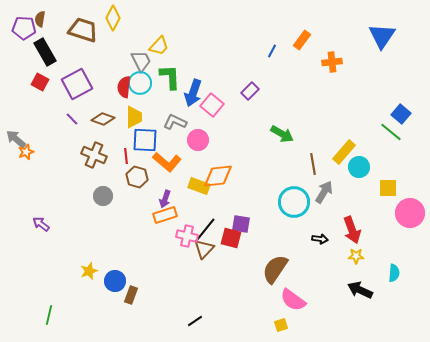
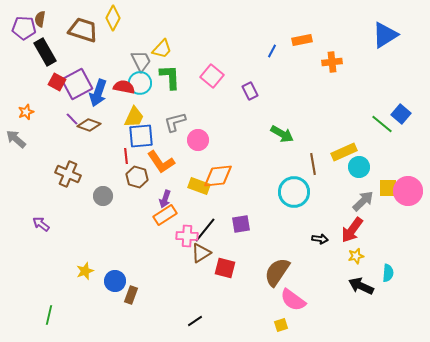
blue triangle at (382, 36): moved 3 px right, 1 px up; rotated 24 degrees clockwise
orange rectangle at (302, 40): rotated 42 degrees clockwise
yellow trapezoid at (159, 46): moved 3 px right, 3 px down
red square at (40, 82): moved 17 px right
red semicircle at (124, 87): rotated 95 degrees clockwise
purple rectangle at (250, 91): rotated 72 degrees counterclockwise
blue arrow at (193, 93): moved 95 px left
pink square at (212, 105): moved 29 px up
yellow trapezoid at (134, 117): rotated 25 degrees clockwise
brown diamond at (103, 119): moved 14 px left, 6 px down
gray L-shape at (175, 122): rotated 40 degrees counterclockwise
green line at (391, 132): moved 9 px left, 8 px up
blue square at (145, 140): moved 4 px left, 4 px up; rotated 8 degrees counterclockwise
orange star at (26, 152): moved 40 px up
yellow rectangle at (344, 152): rotated 25 degrees clockwise
brown cross at (94, 155): moved 26 px left, 19 px down
orange L-shape at (167, 162): moved 6 px left; rotated 16 degrees clockwise
gray arrow at (324, 192): moved 39 px right, 9 px down; rotated 15 degrees clockwise
cyan circle at (294, 202): moved 10 px up
pink circle at (410, 213): moved 2 px left, 22 px up
orange rectangle at (165, 215): rotated 15 degrees counterclockwise
purple square at (241, 224): rotated 18 degrees counterclockwise
red arrow at (352, 230): rotated 56 degrees clockwise
pink cross at (187, 236): rotated 10 degrees counterclockwise
red square at (231, 238): moved 6 px left, 30 px down
brown triangle at (204, 249): moved 3 px left, 4 px down; rotated 15 degrees clockwise
yellow star at (356, 256): rotated 14 degrees counterclockwise
brown semicircle at (275, 269): moved 2 px right, 3 px down
yellow star at (89, 271): moved 4 px left
cyan semicircle at (394, 273): moved 6 px left
black arrow at (360, 290): moved 1 px right, 4 px up
